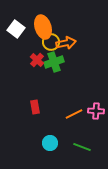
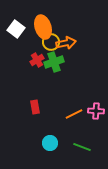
red cross: rotated 16 degrees clockwise
